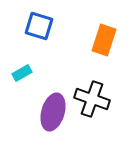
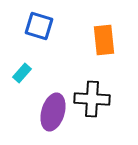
orange rectangle: rotated 24 degrees counterclockwise
cyan rectangle: rotated 18 degrees counterclockwise
black cross: rotated 16 degrees counterclockwise
